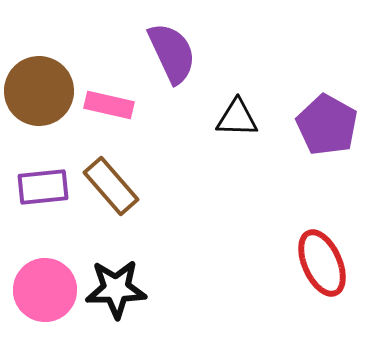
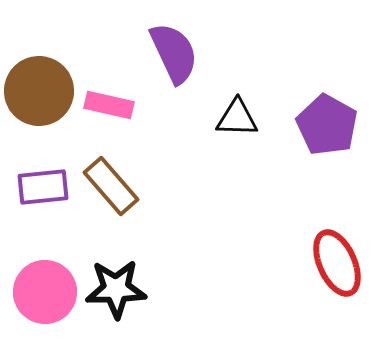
purple semicircle: moved 2 px right
red ellipse: moved 15 px right
pink circle: moved 2 px down
